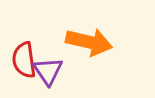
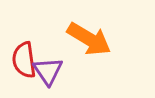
orange arrow: moved 3 px up; rotated 18 degrees clockwise
